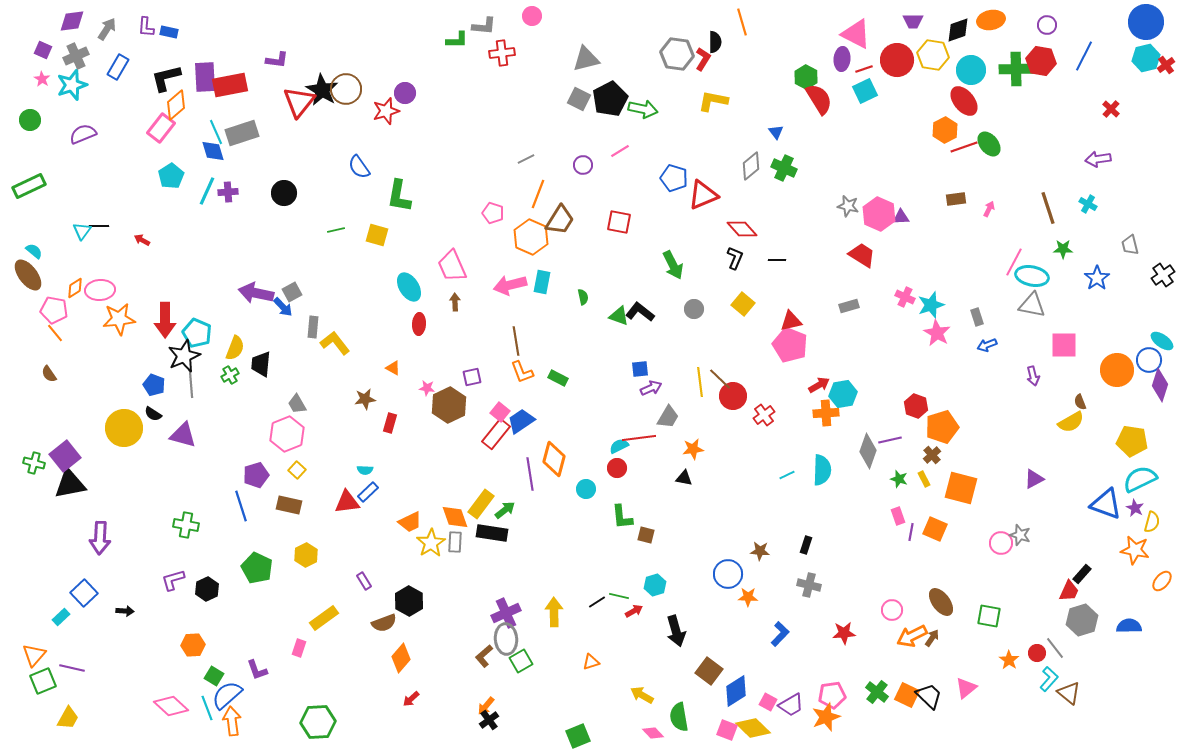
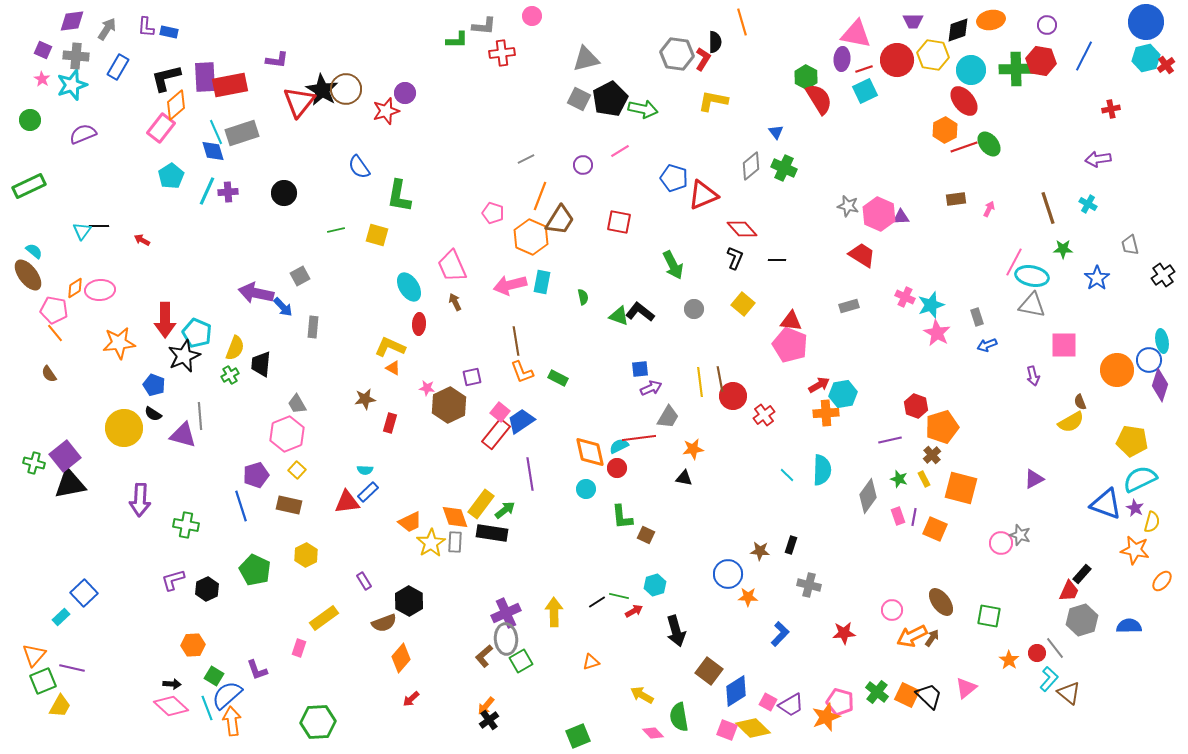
pink triangle at (856, 34): rotated 16 degrees counterclockwise
gray cross at (76, 56): rotated 30 degrees clockwise
red cross at (1111, 109): rotated 36 degrees clockwise
orange line at (538, 194): moved 2 px right, 2 px down
gray square at (292, 292): moved 8 px right, 16 px up
brown arrow at (455, 302): rotated 24 degrees counterclockwise
orange star at (119, 319): moved 24 px down
red triangle at (791, 321): rotated 20 degrees clockwise
cyan ellipse at (1162, 341): rotated 45 degrees clockwise
yellow L-shape at (335, 343): moved 55 px right, 4 px down; rotated 28 degrees counterclockwise
brown line at (720, 379): rotated 35 degrees clockwise
gray line at (191, 384): moved 9 px right, 32 px down
gray diamond at (868, 451): moved 45 px down; rotated 16 degrees clockwise
orange diamond at (554, 459): moved 36 px right, 7 px up; rotated 28 degrees counterclockwise
cyan line at (787, 475): rotated 70 degrees clockwise
purple line at (911, 532): moved 3 px right, 15 px up
brown square at (646, 535): rotated 12 degrees clockwise
purple arrow at (100, 538): moved 40 px right, 38 px up
black rectangle at (806, 545): moved 15 px left
green pentagon at (257, 568): moved 2 px left, 2 px down
black arrow at (125, 611): moved 47 px right, 73 px down
pink pentagon at (832, 695): moved 8 px right, 7 px down; rotated 24 degrees clockwise
yellow trapezoid at (68, 718): moved 8 px left, 12 px up
